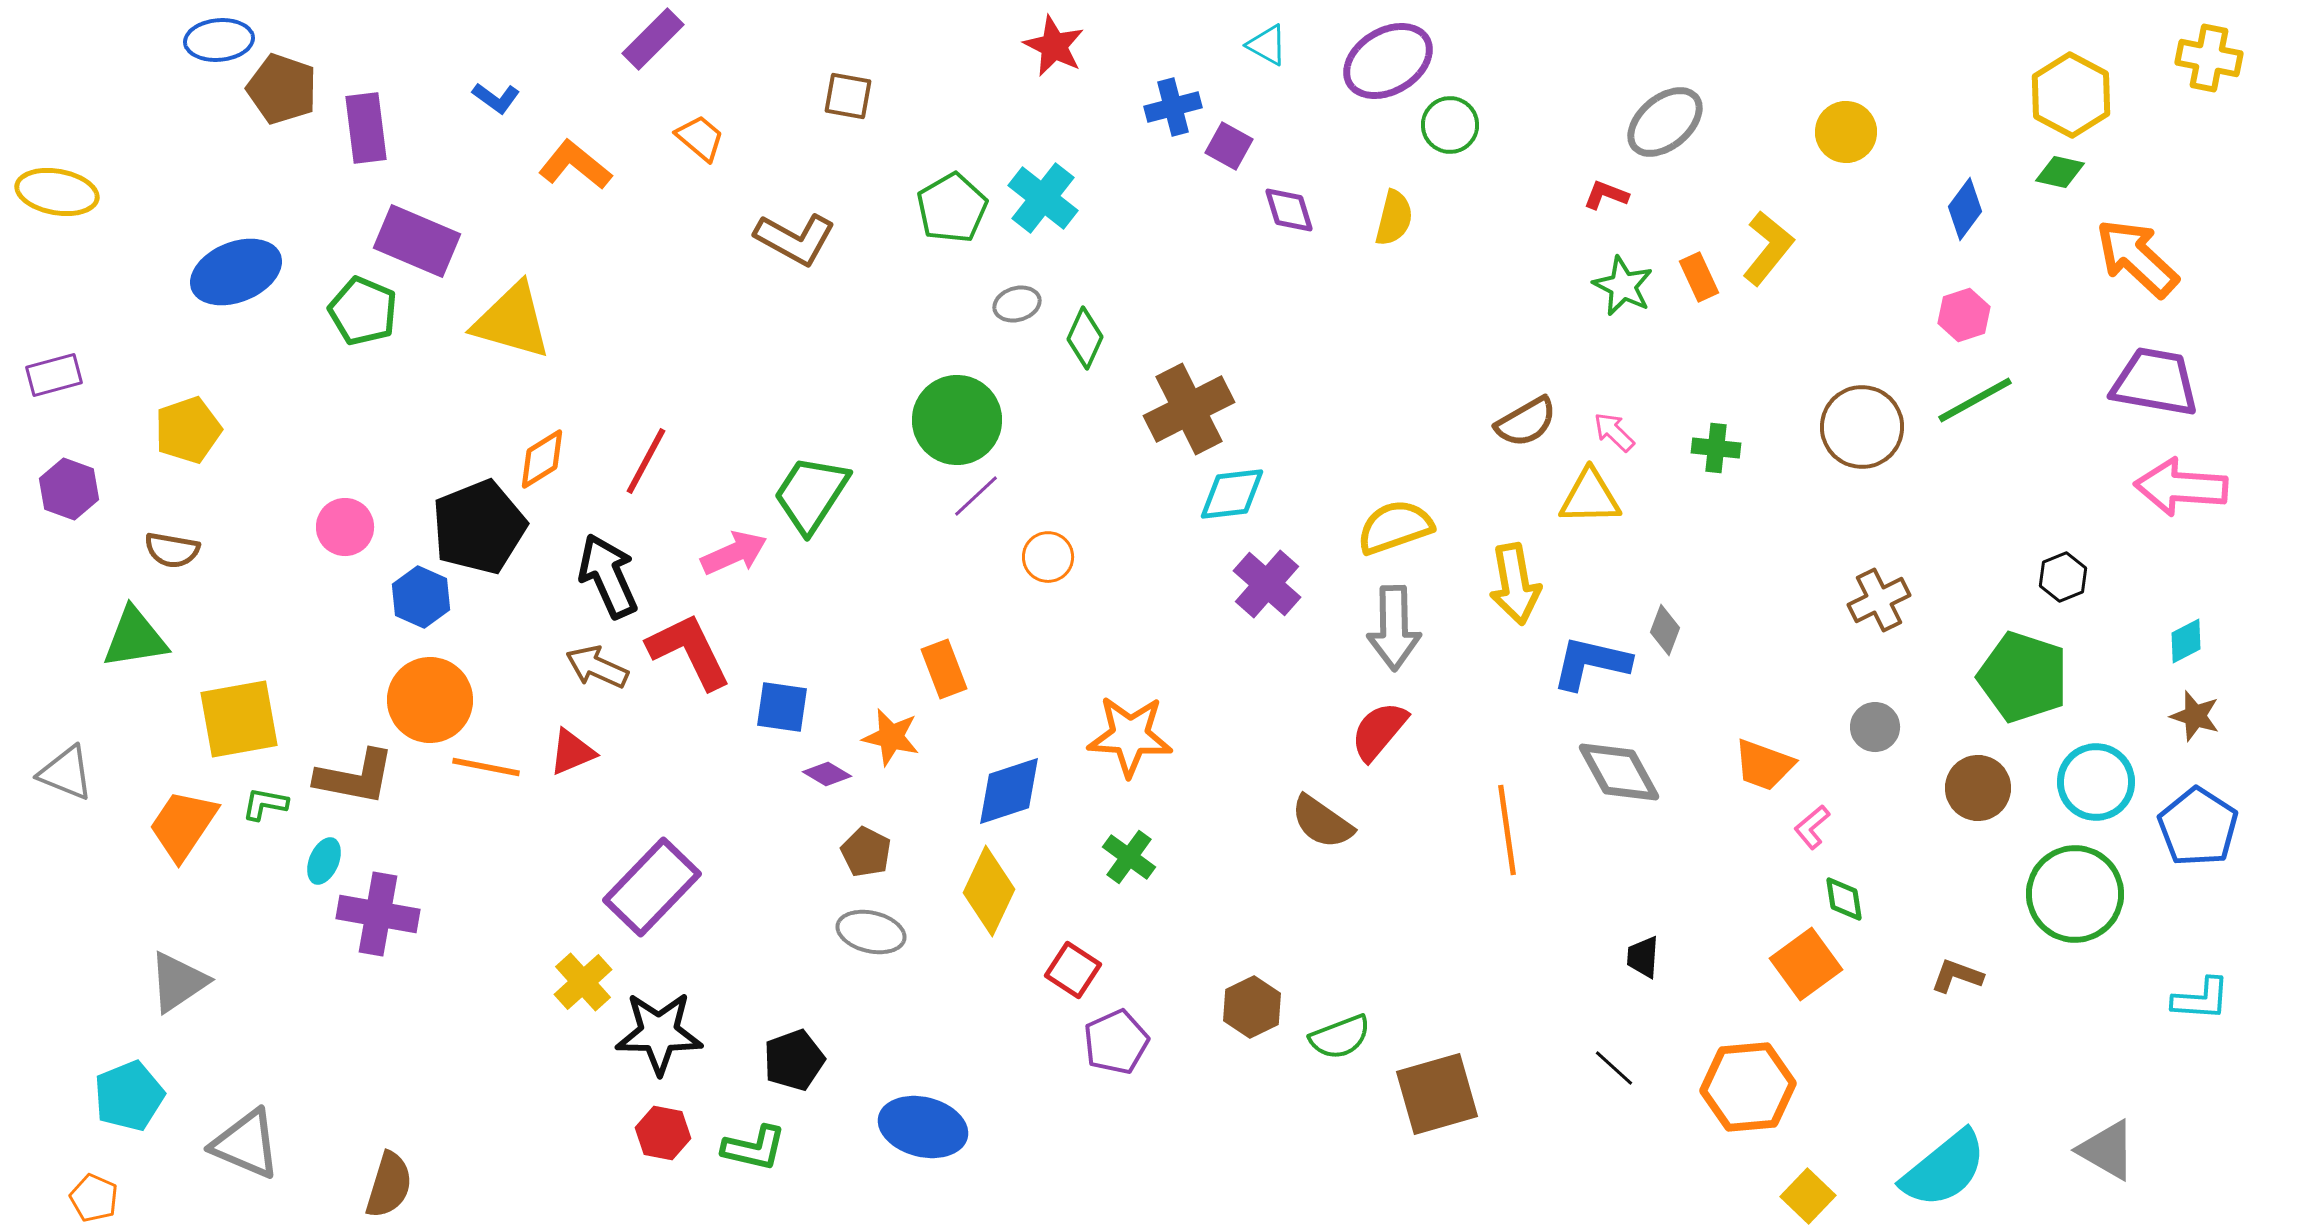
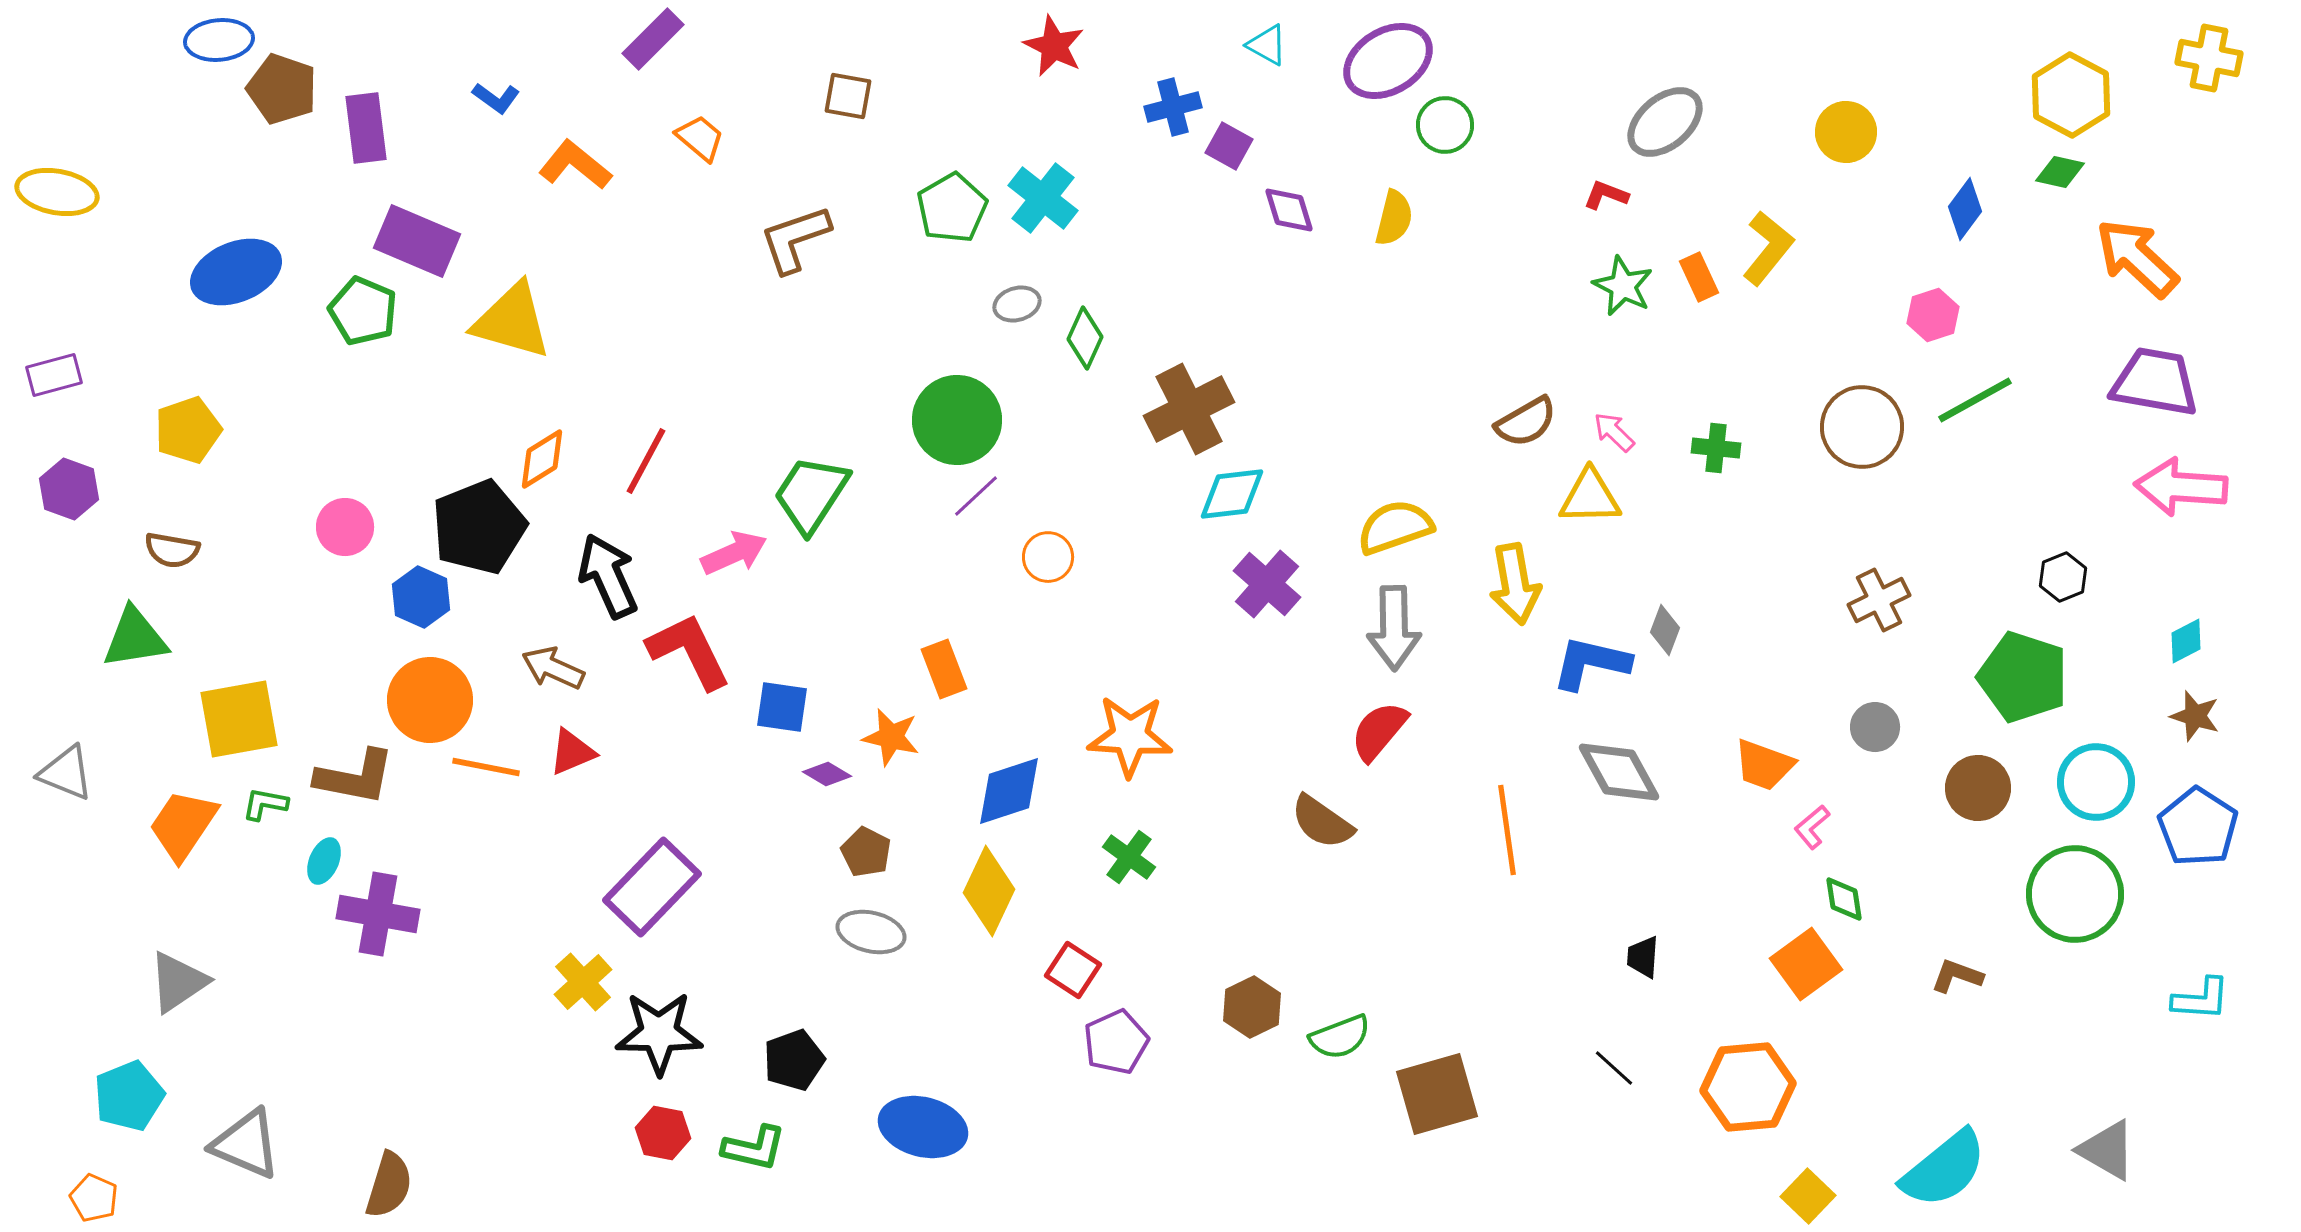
green circle at (1450, 125): moved 5 px left
brown L-shape at (795, 239): rotated 132 degrees clockwise
pink hexagon at (1964, 315): moved 31 px left
brown arrow at (597, 667): moved 44 px left, 1 px down
